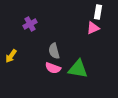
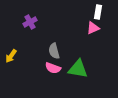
purple cross: moved 2 px up
